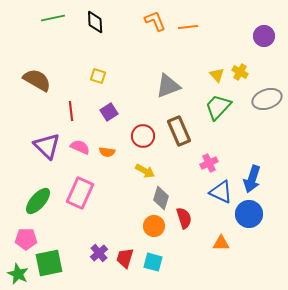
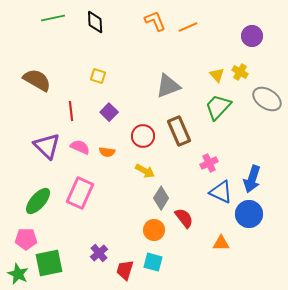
orange line: rotated 18 degrees counterclockwise
purple circle: moved 12 px left
gray ellipse: rotated 52 degrees clockwise
purple square: rotated 12 degrees counterclockwise
gray diamond: rotated 15 degrees clockwise
red semicircle: rotated 20 degrees counterclockwise
orange circle: moved 4 px down
red trapezoid: moved 12 px down
